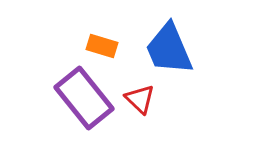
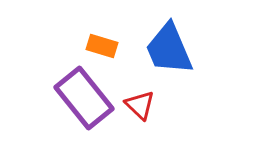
red triangle: moved 6 px down
